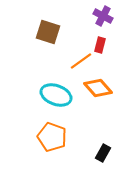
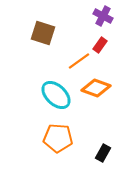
brown square: moved 5 px left, 1 px down
red rectangle: rotated 21 degrees clockwise
orange line: moved 2 px left
orange diamond: moved 2 px left; rotated 28 degrees counterclockwise
cyan ellipse: rotated 24 degrees clockwise
orange pentagon: moved 6 px right, 1 px down; rotated 16 degrees counterclockwise
